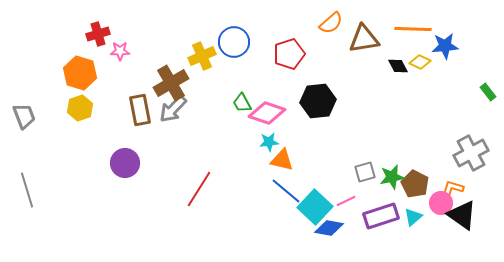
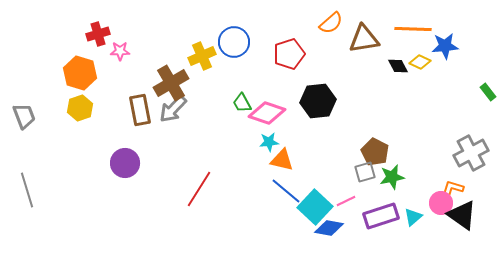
brown pentagon: moved 40 px left, 32 px up
